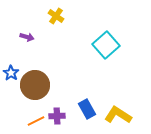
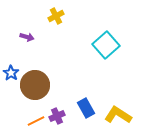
yellow cross: rotated 28 degrees clockwise
blue rectangle: moved 1 px left, 1 px up
purple cross: rotated 21 degrees counterclockwise
